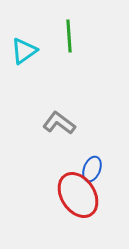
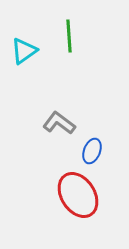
blue ellipse: moved 18 px up
